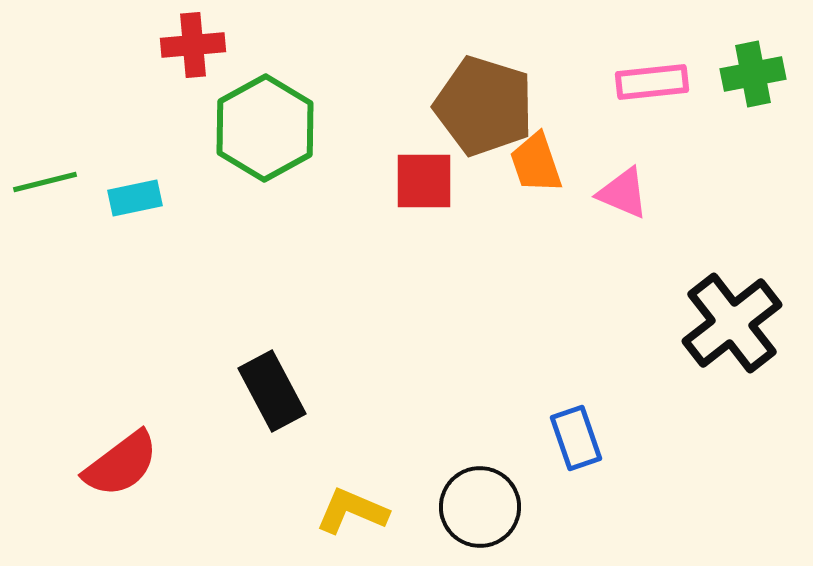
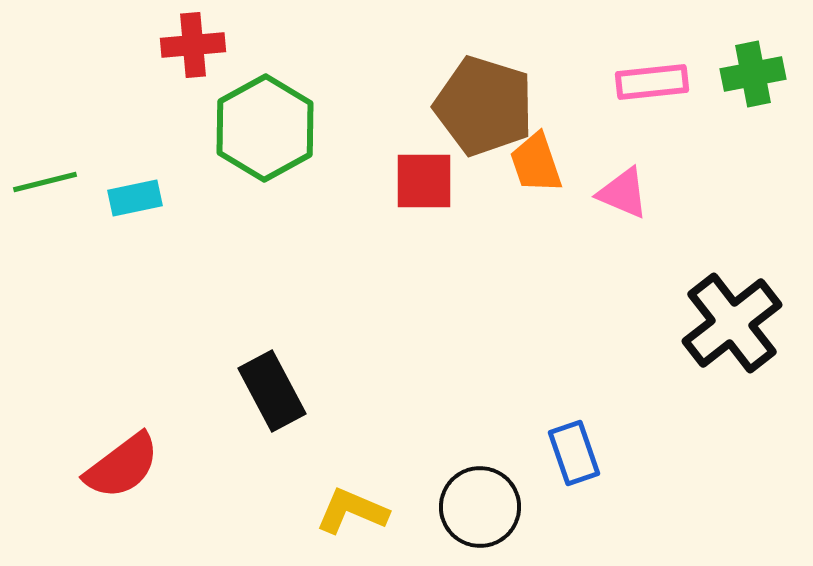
blue rectangle: moved 2 px left, 15 px down
red semicircle: moved 1 px right, 2 px down
